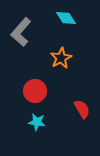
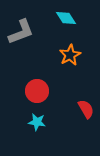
gray L-shape: rotated 152 degrees counterclockwise
orange star: moved 9 px right, 3 px up
red circle: moved 2 px right
red semicircle: moved 4 px right
